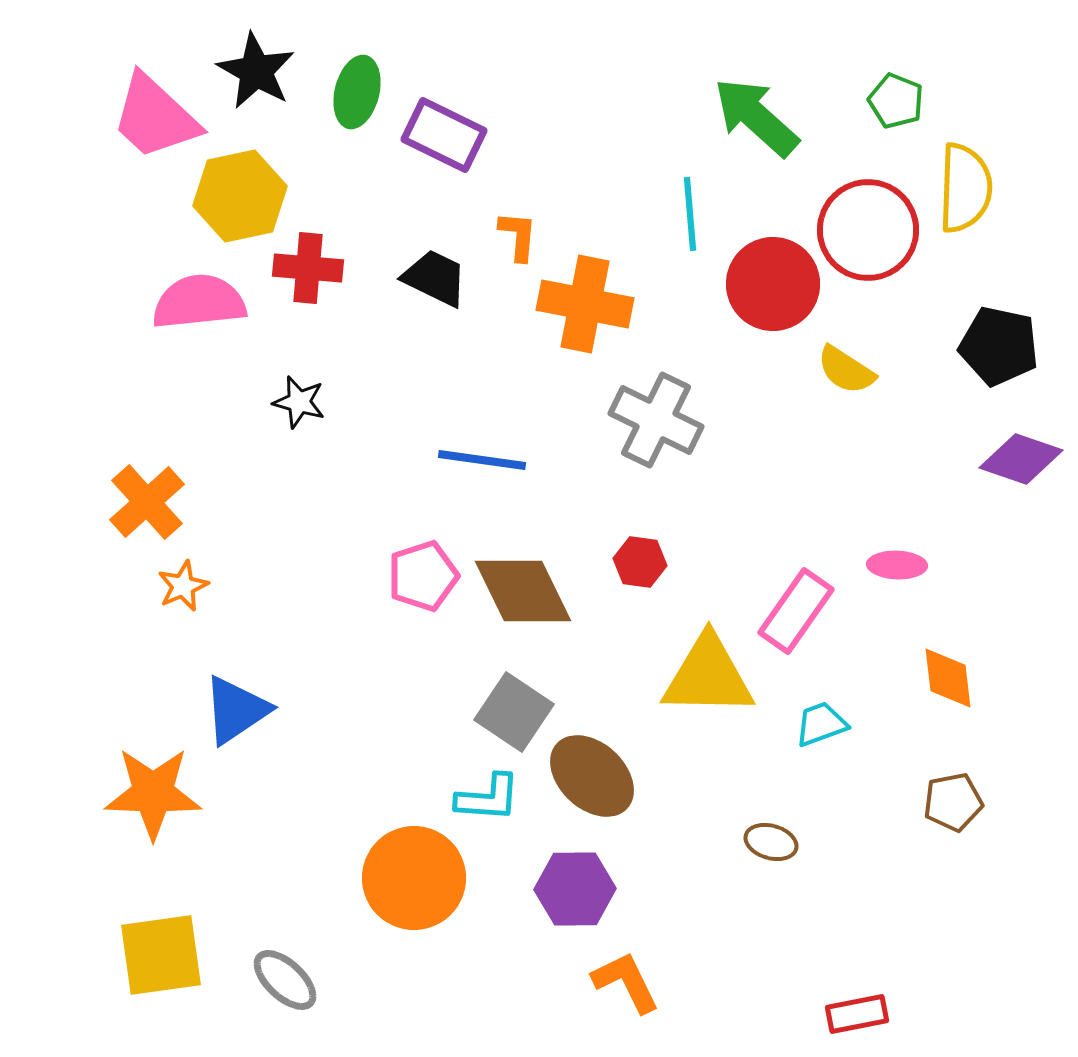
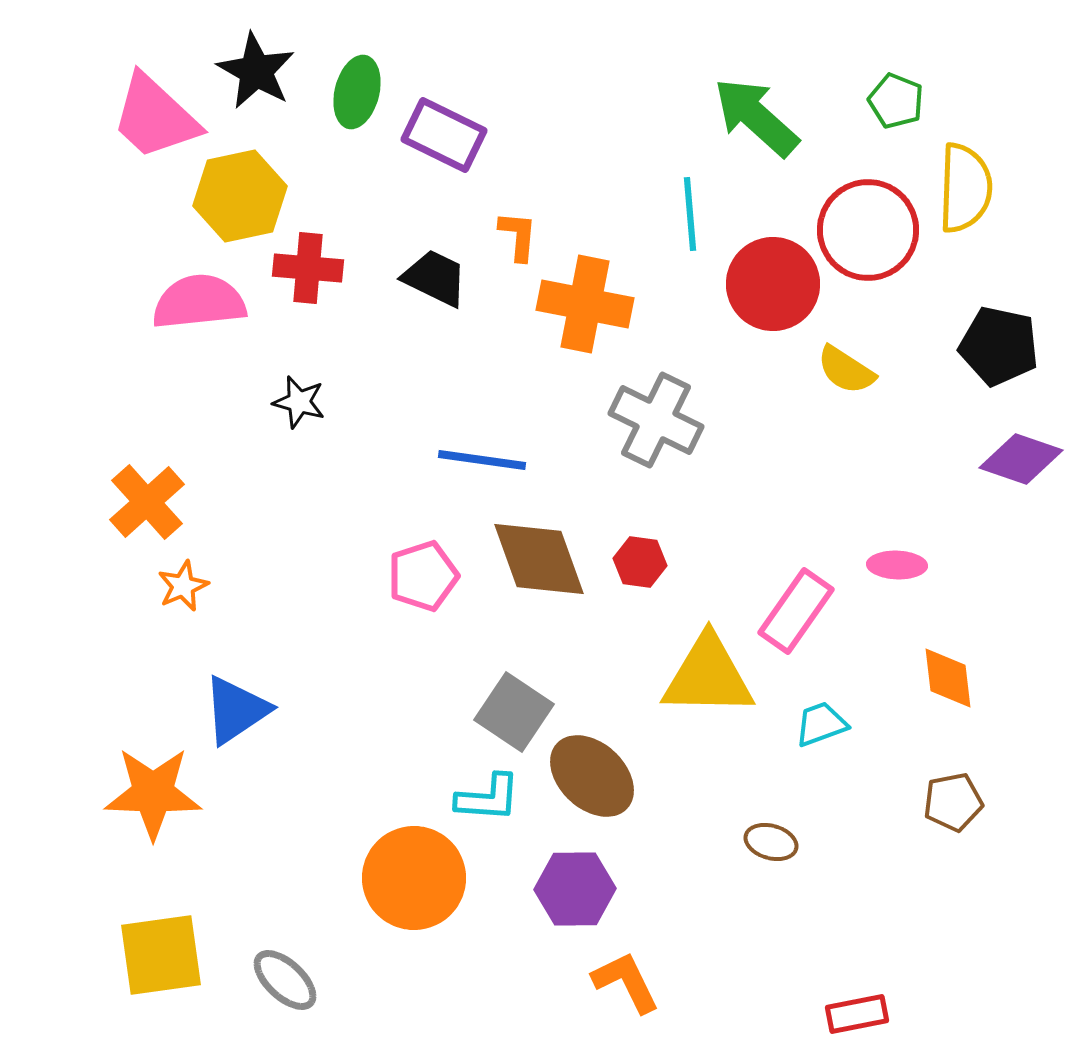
brown diamond at (523, 591): moved 16 px right, 32 px up; rotated 6 degrees clockwise
